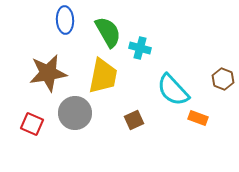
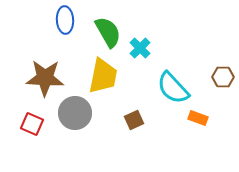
cyan cross: rotated 30 degrees clockwise
brown star: moved 3 px left, 5 px down; rotated 12 degrees clockwise
brown hexagon: moved 2 px up; rotated 20 degrees counterclockwise
cyan semicircle: moved 2 px up
